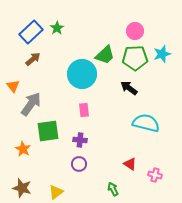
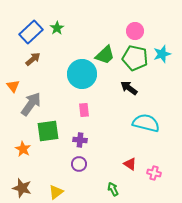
green pentagon: rotated 15 degrees clockwise
pink cross: moved 1 px left, 2 px up
